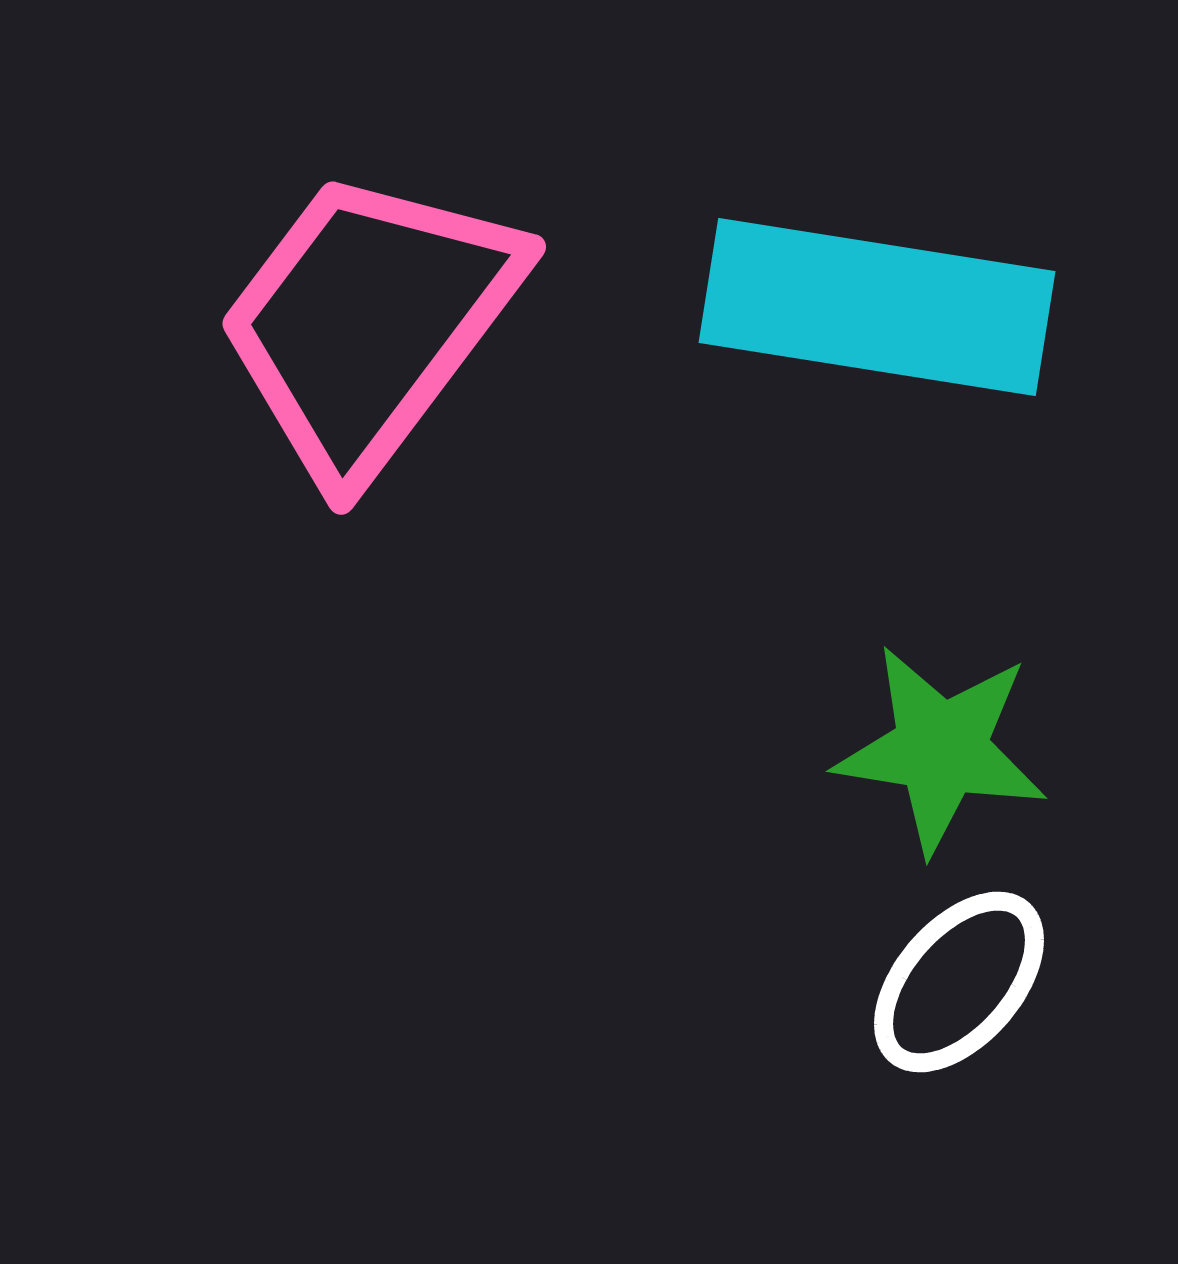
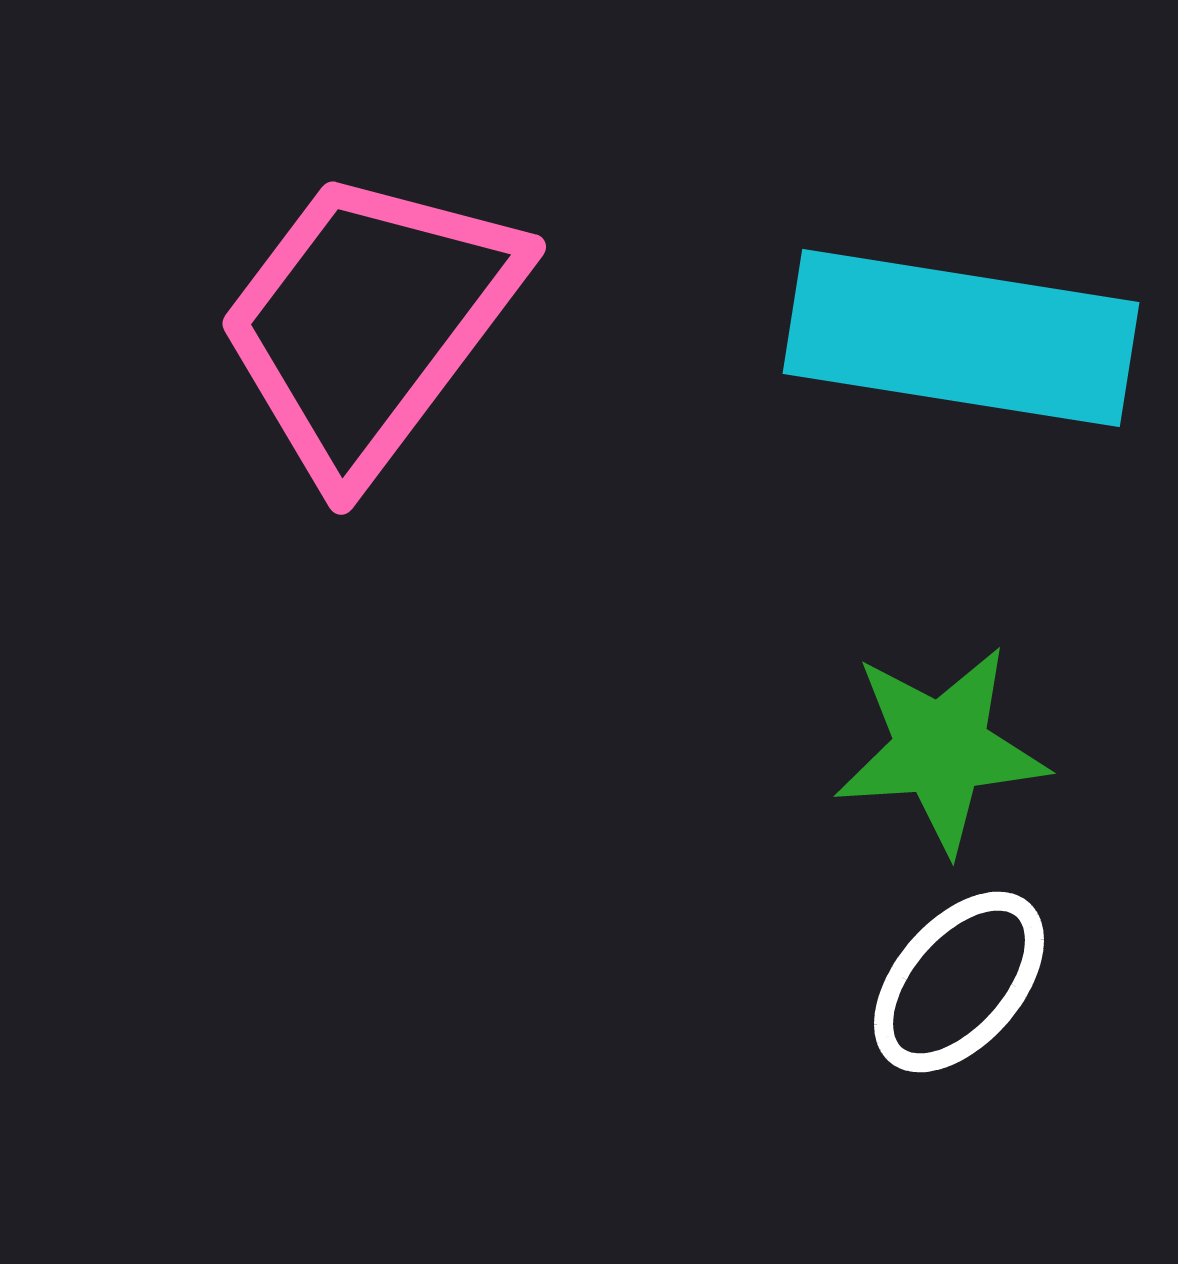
cyan rectangle: moved 84 px right, 31 px down
green star: rotated 13 degrees counterclockwise
